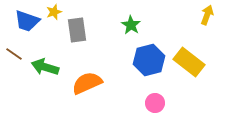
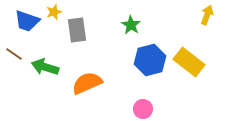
blue hexagon: moved 1 px right
pink circle: moved 12 px left, 6 px down
